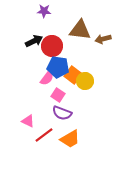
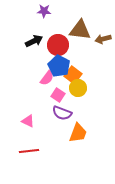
red circle: moved 6 px right, 1 px up
blue pentagon: moved 1 px right, 1 px up; rotated 20 degrees clockwise
yellow circle: moved 7 px left, 7 px down
red line: moved 15 px left, 16 px down; rotated 30 degrees clockwise
orange trapezoid: moved 8 px right, 6 px up; rotated 40 degrees counterclockwise
